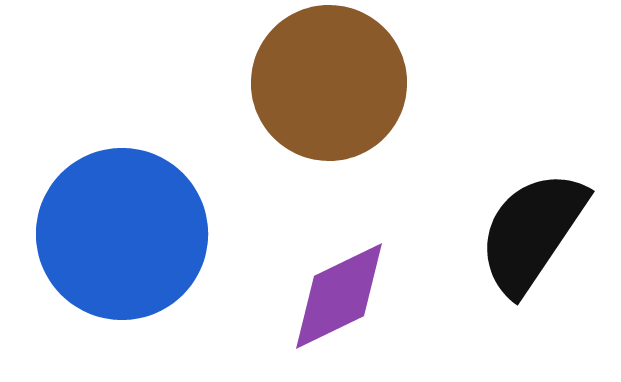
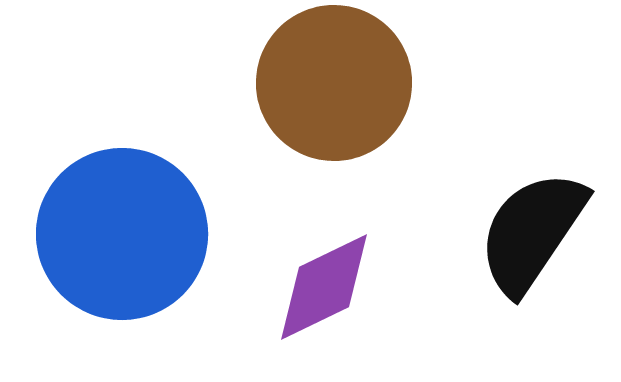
brown circle: moved 5 px right
purple diamond: moved 15 px left, 9 px up
